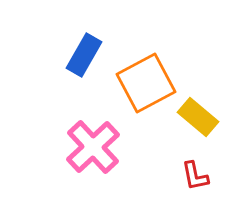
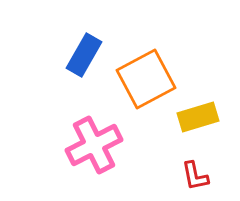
orange square: moved 4 px up
yellow rectangle: rotated 57 degrees counterclockwise
pink cross: moved 1 px right, 2 px up; rotated 16 degrees clockwise
